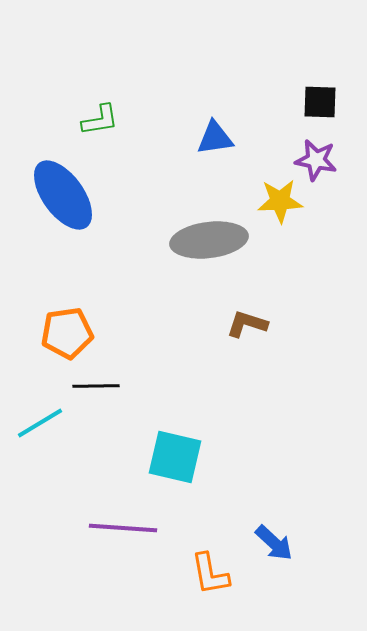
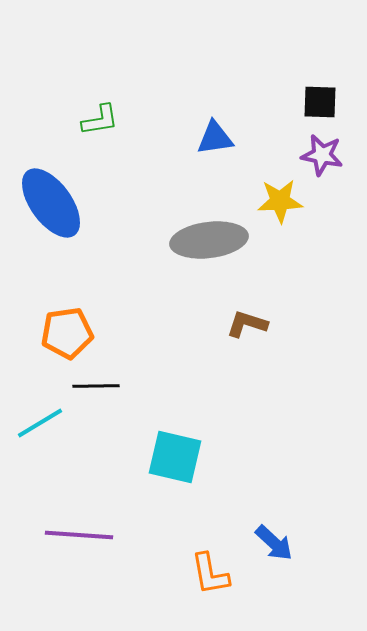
purple star: moved 6 px right, 5 px up
blue ellipse: moved 12 px left, 8 px down
purple line: moved 44 px left, 7 px down
